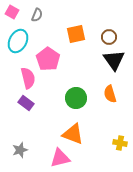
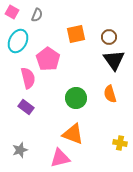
purple rectangle: moved 4 px down
